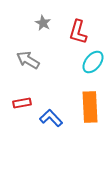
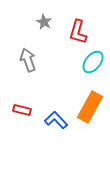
gray star: moved 1 px right, 1 px up
gray arrow: rotated 40 degrees clockwise
red rectangle: moved 7 px down; rotated 24 degrees clockwise
orange rectangle: rotated 32 degrees clockwise
blue L-shape: moved 5 px right, 2 px down
